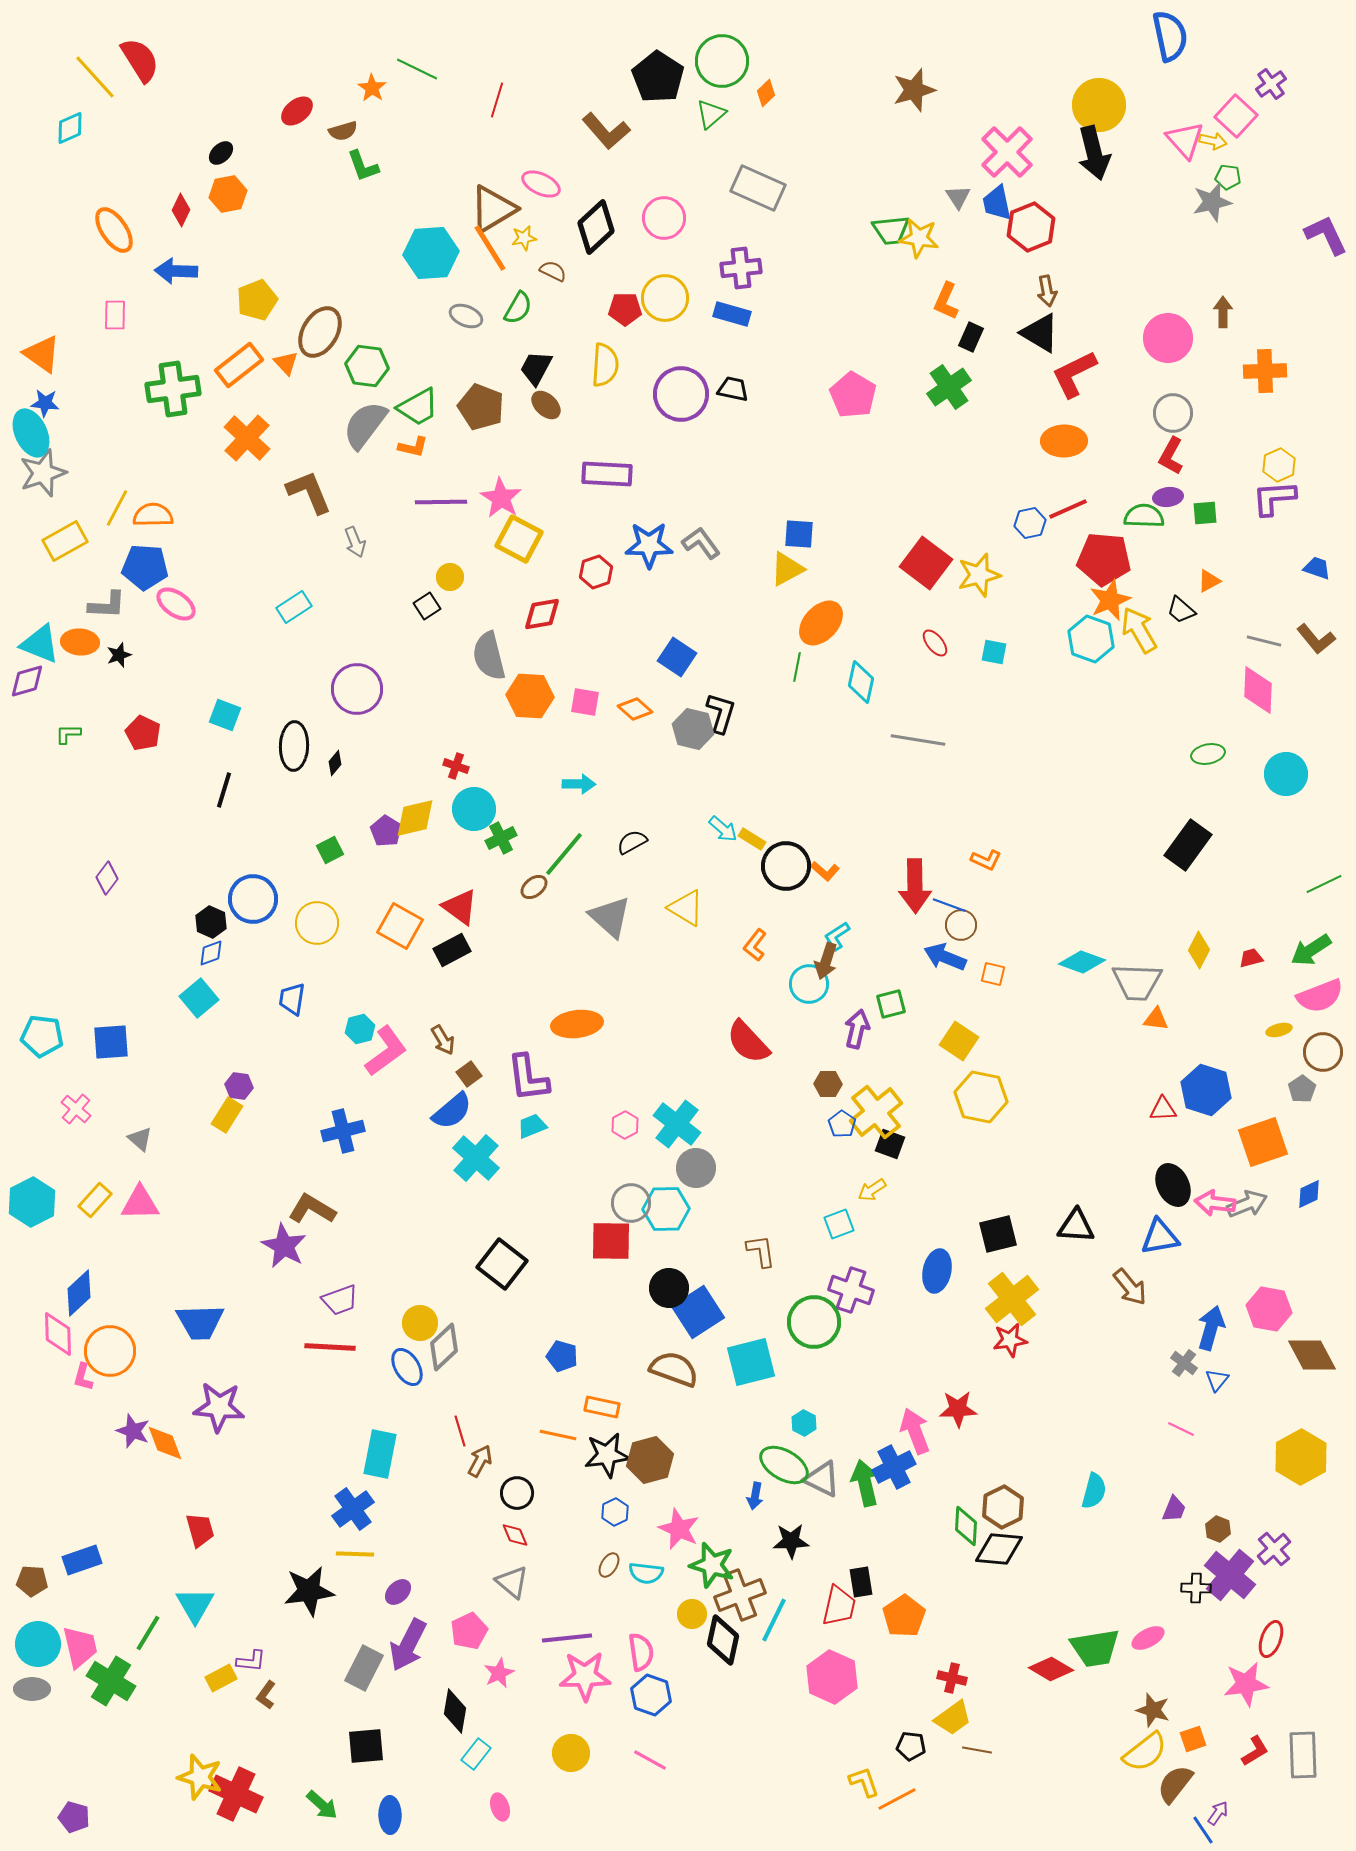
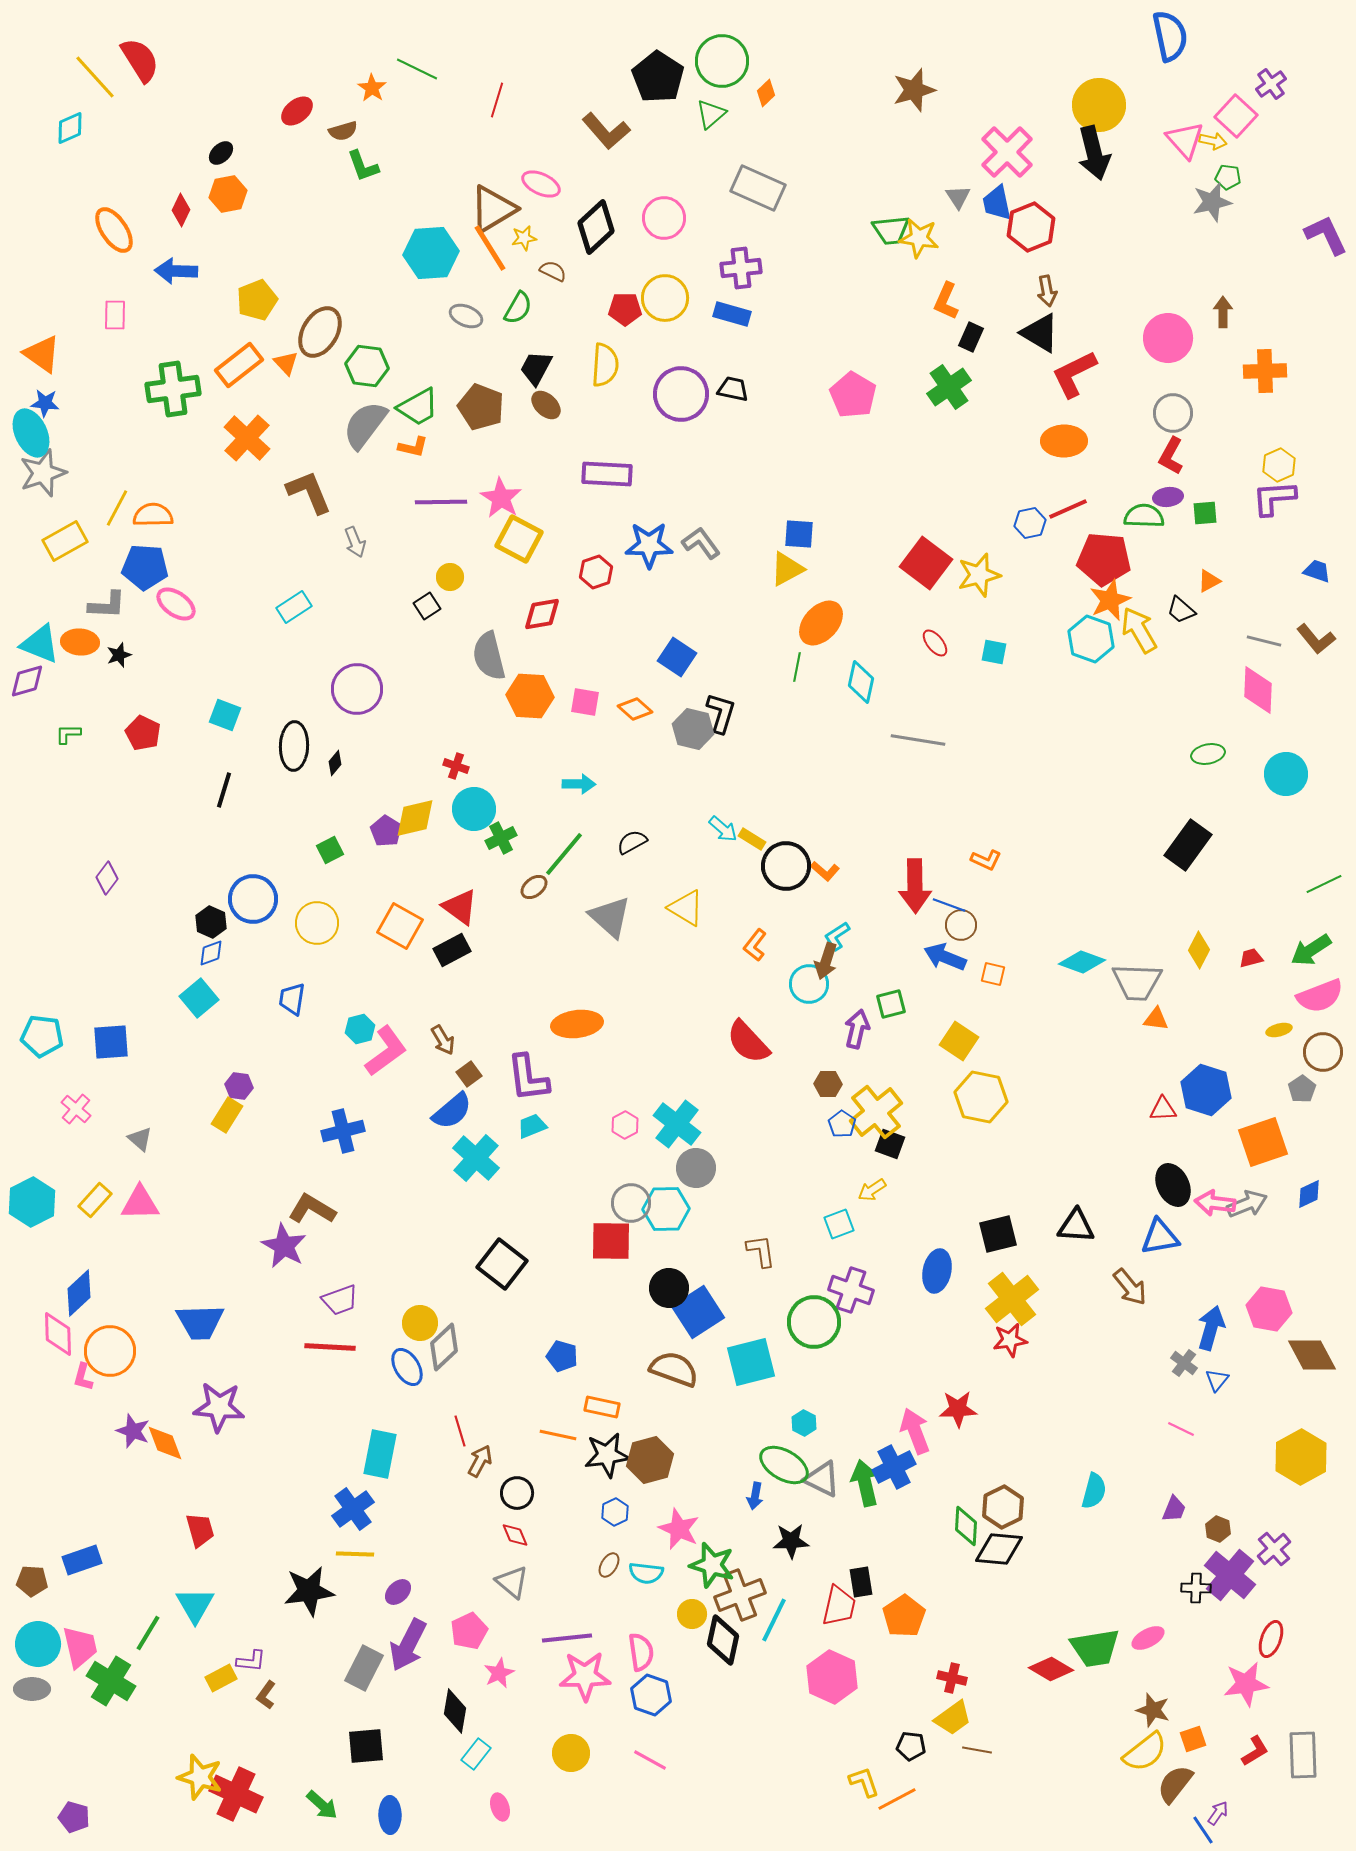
blue trapezoid at (1317, 568): moved 3 px down
